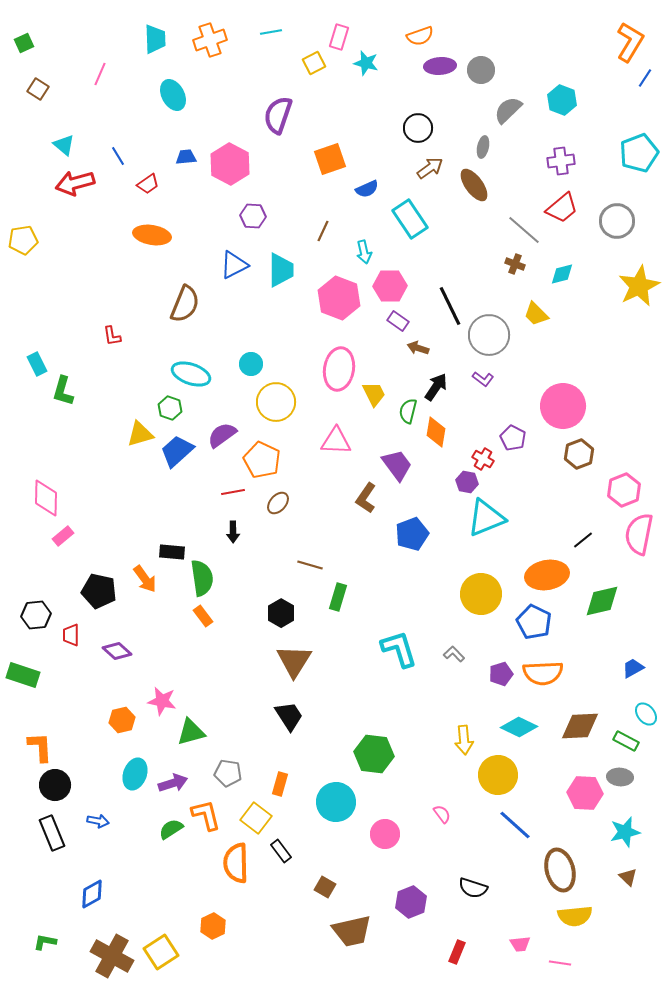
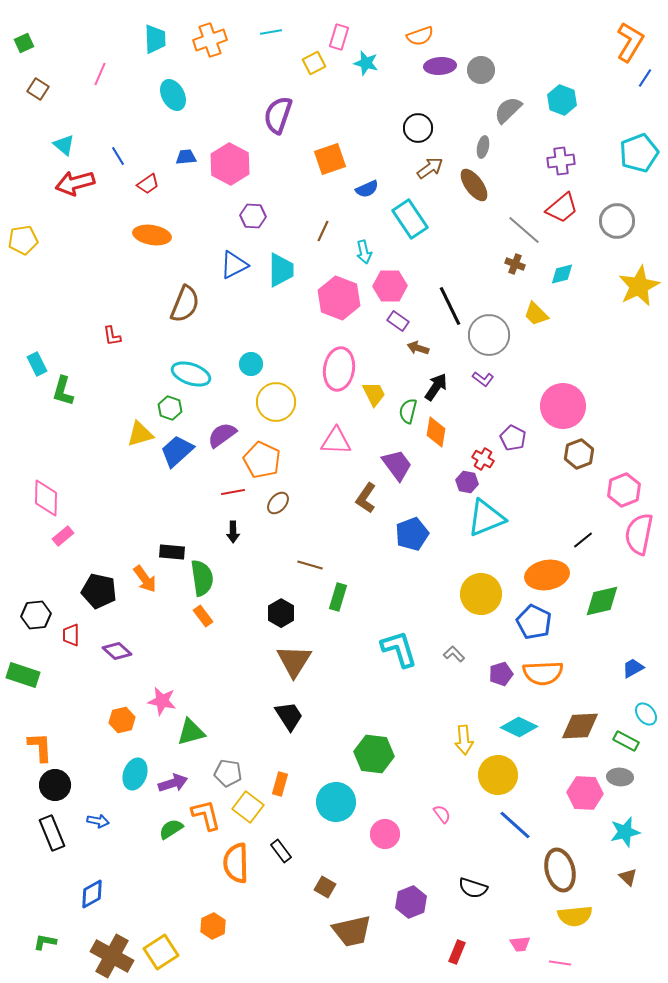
yellow square at (256, 818): moved 8 px left, 11 px up
